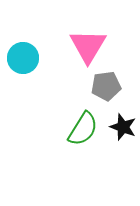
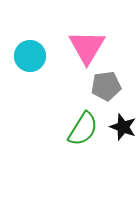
pink triangle: moved 1 px left, 1 px down
cyan circle: moved 7 px right, 2 px up
